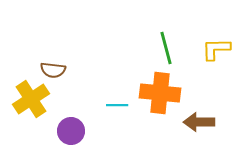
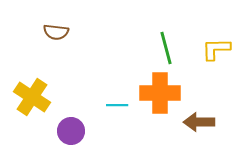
brown semicircle: moved 3 px right, 38 px up
orange cross: rotated 6 degrees counterclockwise
yellow cross: moved 1 px right, 2 px up; rotated 24 degrees counterclockwise
